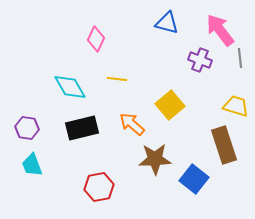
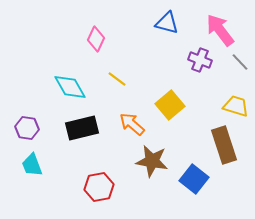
gray line: moved 4 px down; rotated 36 degrees counterclockwise
yellow line: rotated 30 degrees clockwise
brown star: moved 3 px left, 2 px down; rotated 12 degrees clockwise
